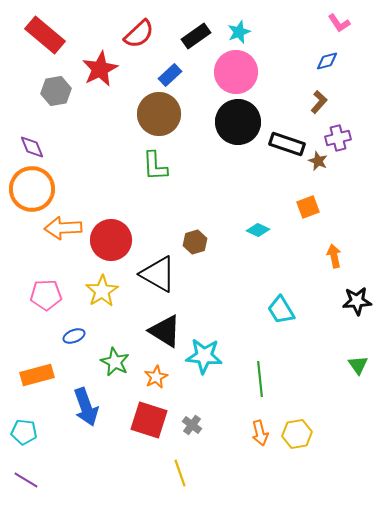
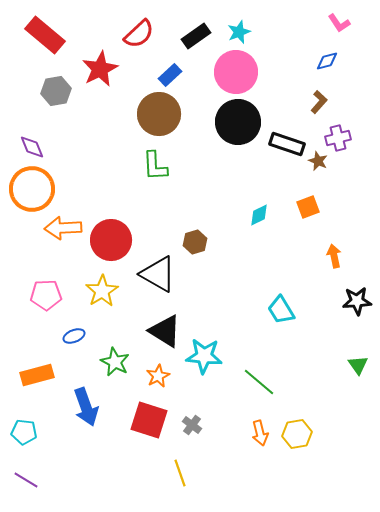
cyan diamond at (258, 230): moved 1 px right, 15 px up; rotated 50 degrees counterclockwise
orange star at (156, 377): moved 2 px right, 1 px up
green line at (260, 379): moved 1 px left, 3 px down; rotated 44 degrees counterclockwise
